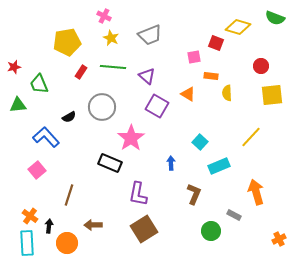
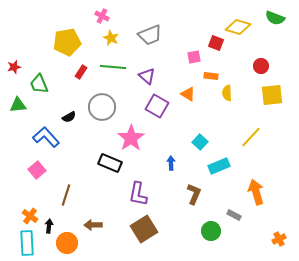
pink cross at (104, 16): moved 2 px left
brown line at (69, 195): moved 3 px left
